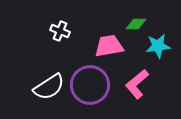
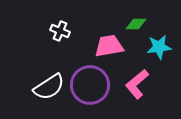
cyan star: moved 1 px right, 1 px down
